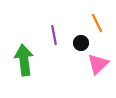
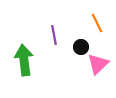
black circle: moved 4 px down
